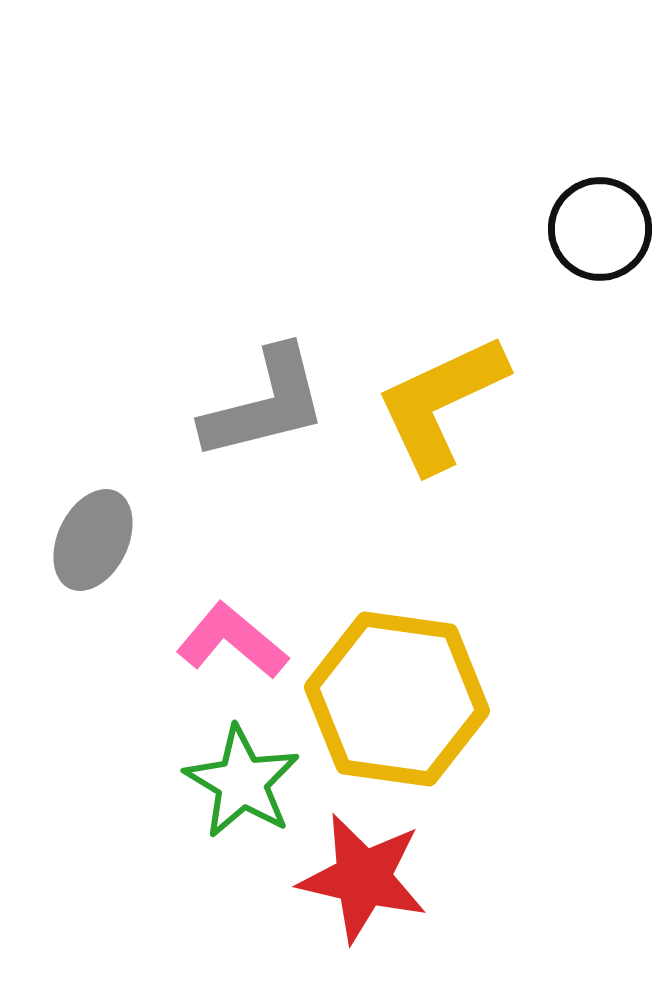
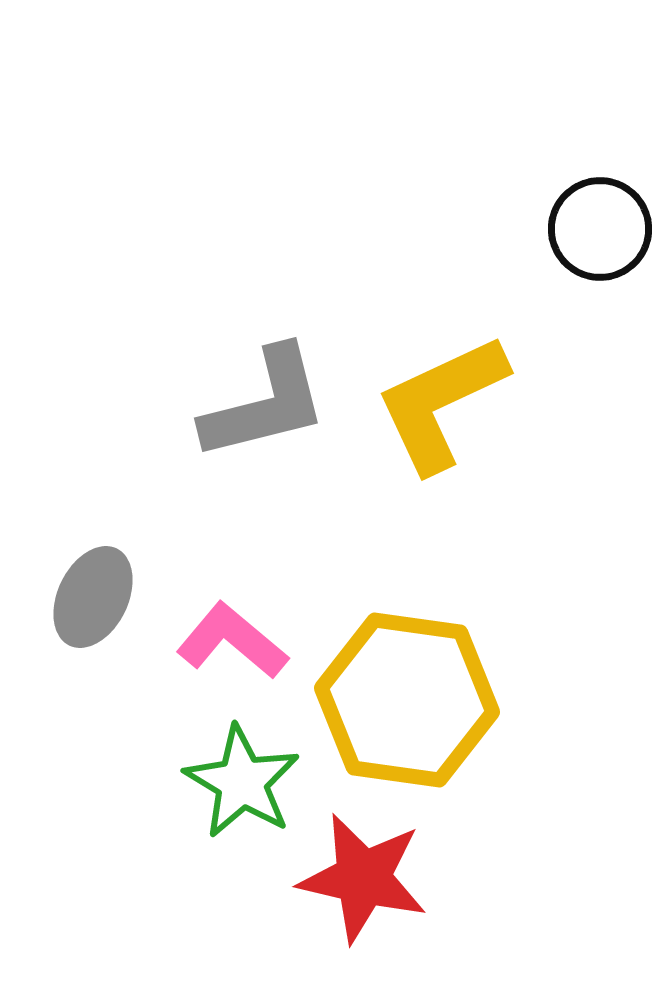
gray ellipse: moved 57 px down
yellow hexagon: moved 10 px right, 1 px down
